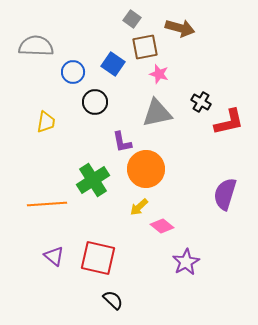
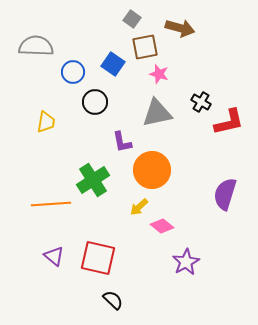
orange circle: moved 6 px right, 1 px down
orange line: moved 4 px right
